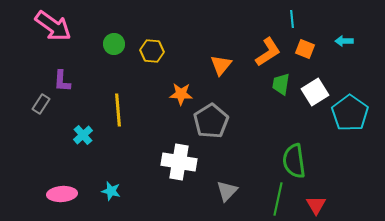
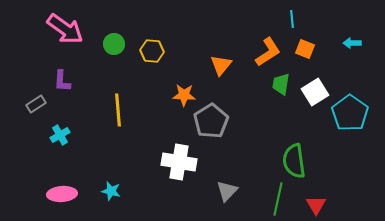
pink arrow: moved 12 px right, 3 px down
cyan arrow: moved 8 px right, 2 px down
orange star: moved 3 px right, 1 px down
gray rectangle: moved 5 px left; rotated 24 degrees clockwise
cyan cross: moved 23 px left; rotated 12 degrees clockwise
